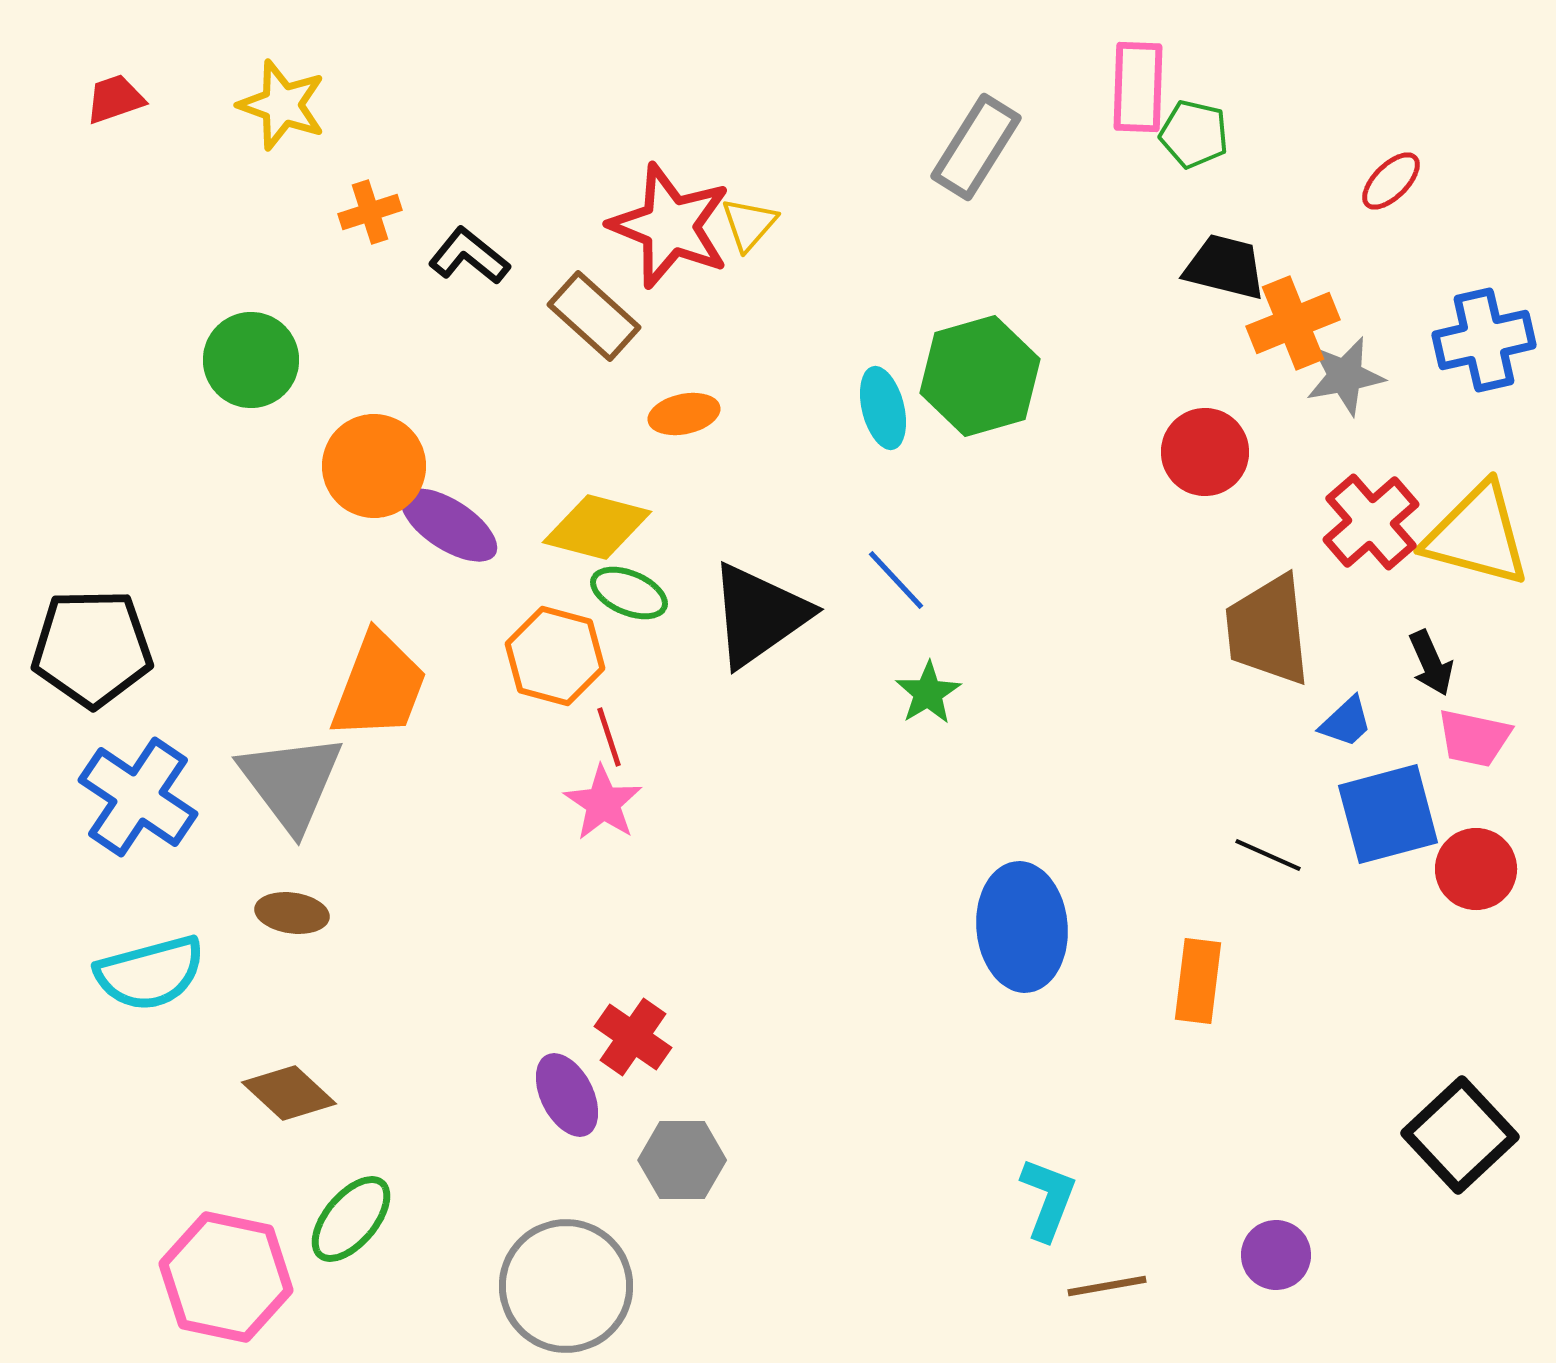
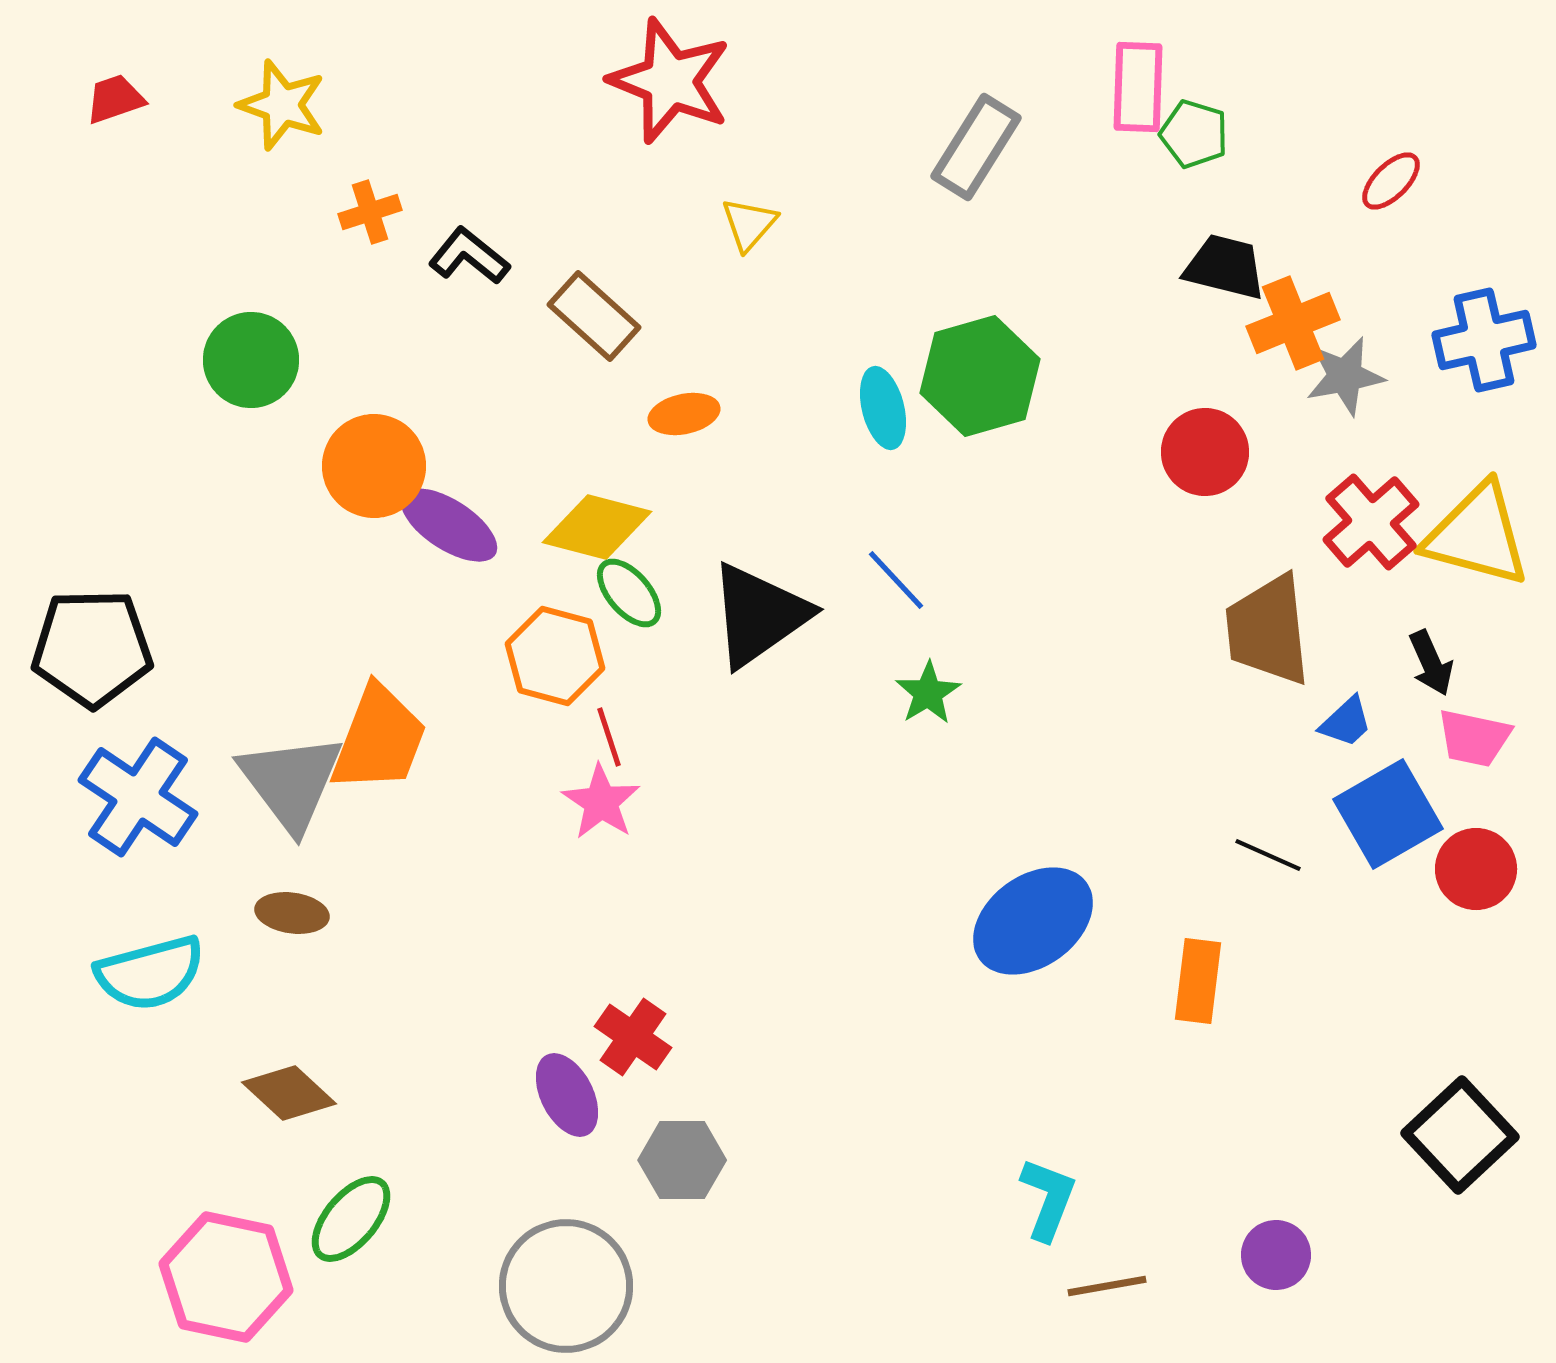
green pentagon at (1194, 134): rotated 4 degrees clockwise
red star at (670, 226): moved 145 px up
green ellipse at (629, 593): rotated 26 degrees clockwise
orange trapezoid at (379, 686): moved 53 px down
pink star at (603, 803): moved 2 px left, 1 px up
blue square at (1388, 814): rotated 15 degrees counterclockwise
blue ellipse at (1022, 927): moved 11 px right, 6 px up; rotated 59 degrees clockwise
